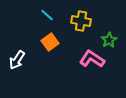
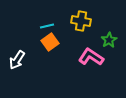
cyan line: moved 11 px down; rotated 56 degrees counterclockwise
pink L-shape: moved 1 px left, 2 px up
